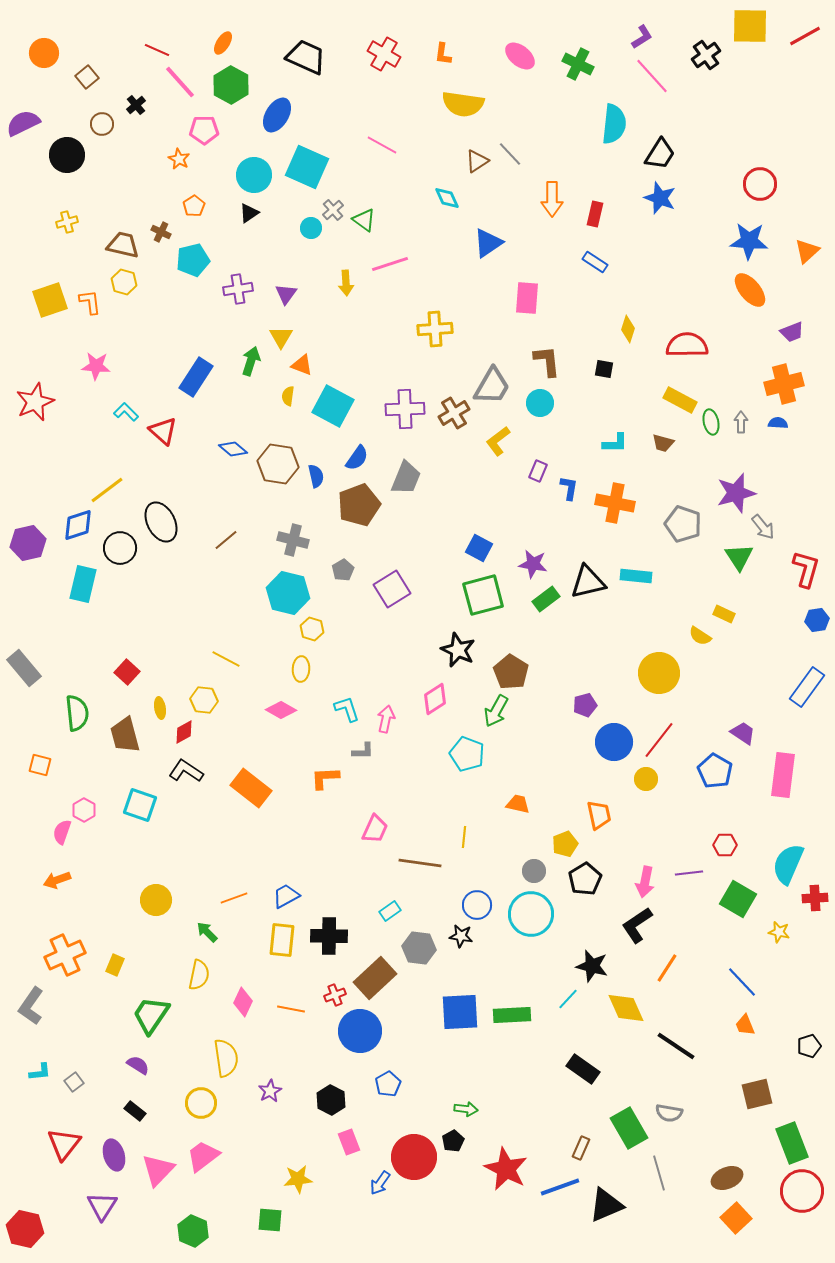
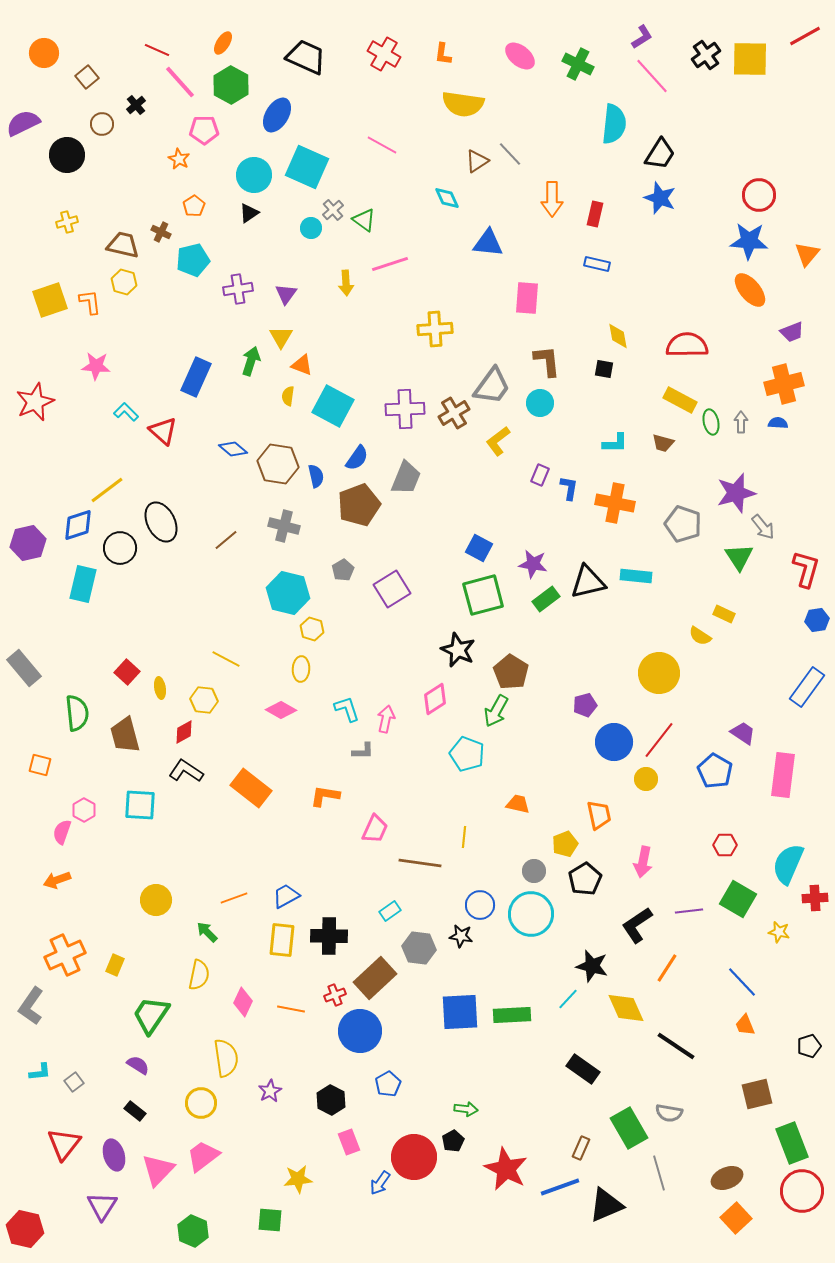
yellow square at (750, 26): moved 33 px down
red circle at (760, 184): moved 1 px left, 11 px down
blue triangle at (488, 243): rotated 40 degrees clockwise
orange triangle at (807, 251): moved 3 px down; rotated 8 degrees counterclockwise
blue rectangle at (595, 262): moved 2 px right, 2 px down; rotated 20 degrees counterclockwise
yellow diamond at (628, 329): moved 10 px left, 7 px down; rotated 28 degrees counterclockwise
blue rectangle at (196, 377): rotated 9 degrees counterclockwise
gray trapezoid at (492, 386): rotated 6 degrees clockwise
purple rectangle at (538, 471): moved 2 px right, 4 px down
gray cross at (293, 540): moved 9 px left, 14 px up
yellow ellipse at (160, 708): moved 20 px up
orange L-shape at (325, 778): moved 18 px down; rotated 12 degrees clockwise
cyan square at (140, 805): rotated 16 degrees counterclockwise
purple line at (689, 873): moved 38 px down
pink arrow at (645, 882): moved 2 px left, 20 px up
blue circle at (477, 905): moved 3 px right
